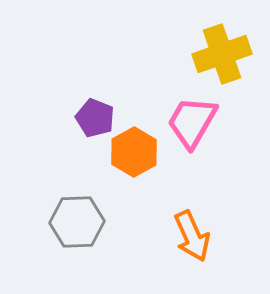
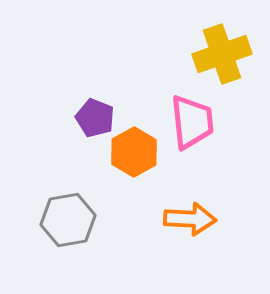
pink trapezoid: rotated 144 degrees clockwise
gray hexagon: moved 9 px left, 2 px up; rotated 8 degrees counterclockwise
orange arrow: moved 2 px left, 17 px up; rotated 63 degrees counterclockwise
